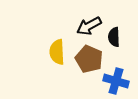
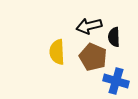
black arrow: rotated 15 degrees clockwise
brown pentagon: moved 4 px right, 2 px up
